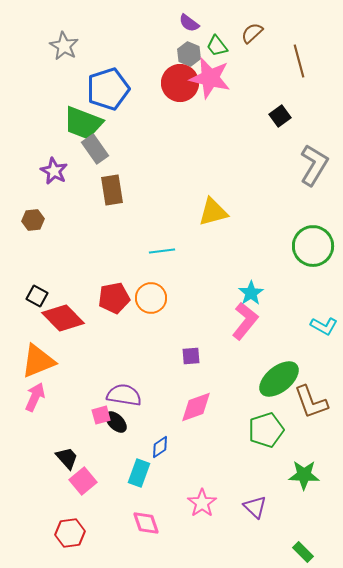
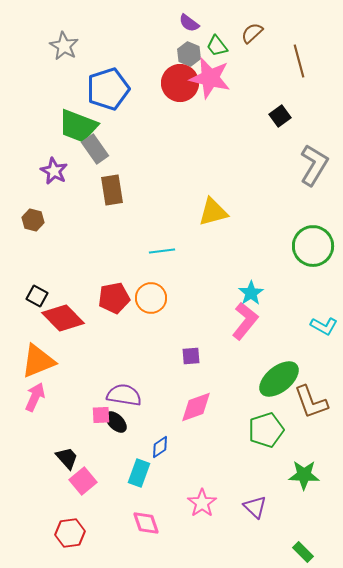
green trapezoid at (83, 123): moved 5 px left, 3 px down
brown hexagon at (33, 220): rotated 20 degrees clockwise
pink square at (101, 415): rotated 12 degrees clockwise
